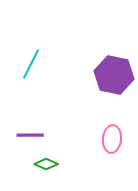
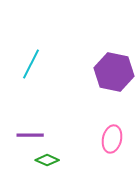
purple hexagon: moved 3 px up
pink ellipse: rotated 8 degrees clockwise
green diamond: moved 1 px right, 4 px up
